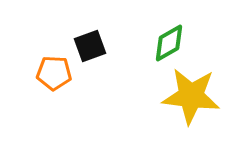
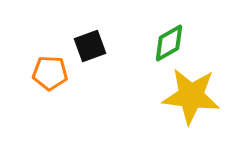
orange pentagon: moved 4 px left
